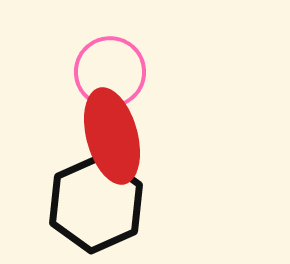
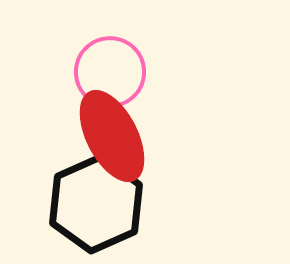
red ellipse: rotated 12 degrees counterclockwise
